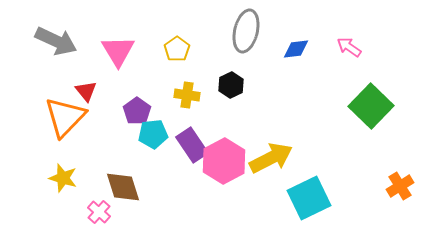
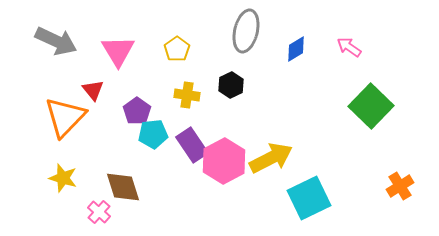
blue diamond: rotated 24 degrees counterclockwise
red triangle: moved 7 px right, 1 px up
